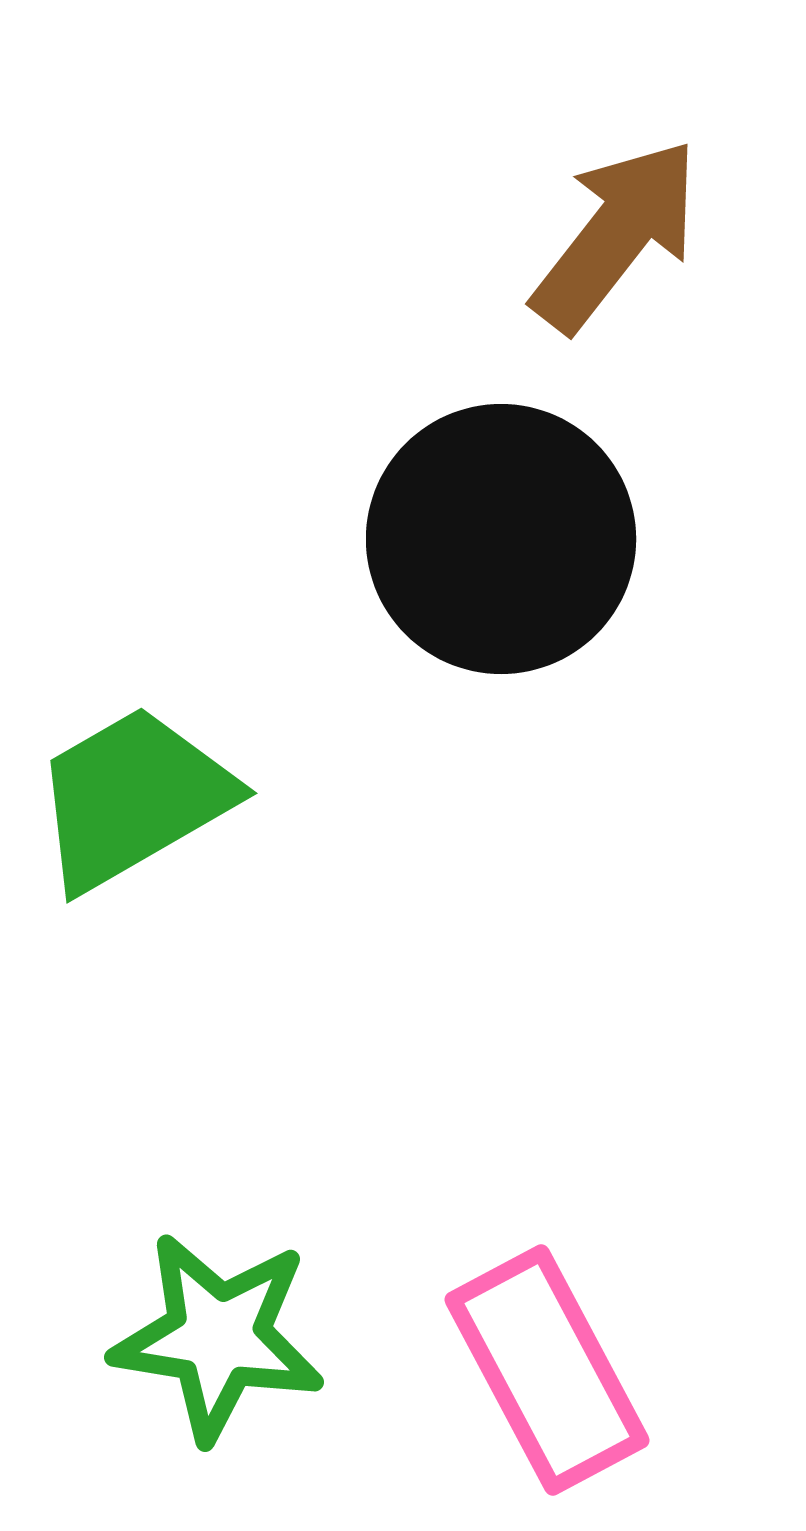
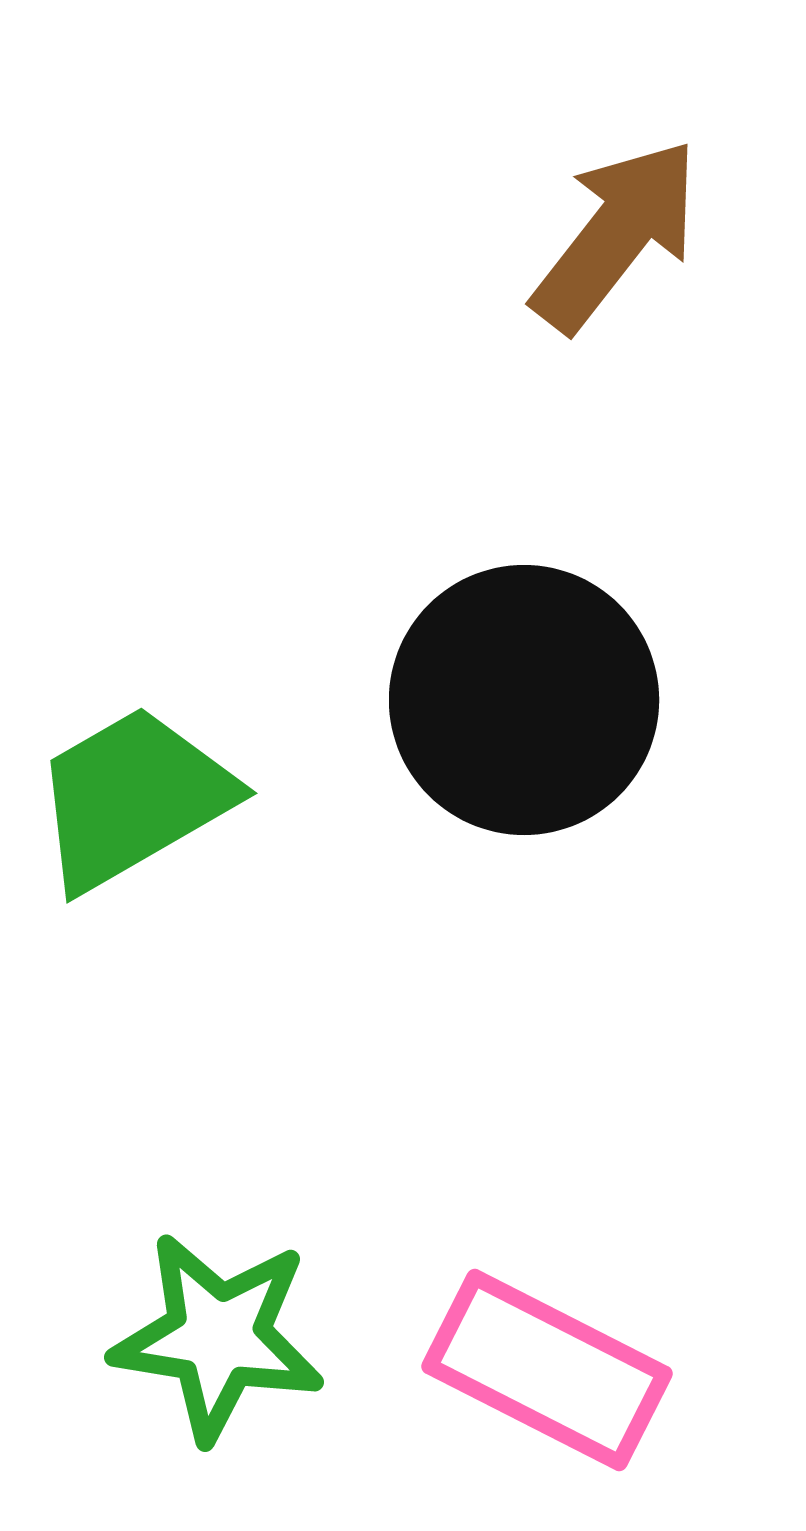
black circle: moved 23 px right, 161 px down
pink rectangle: rotated 35 degrees counterclockwise
